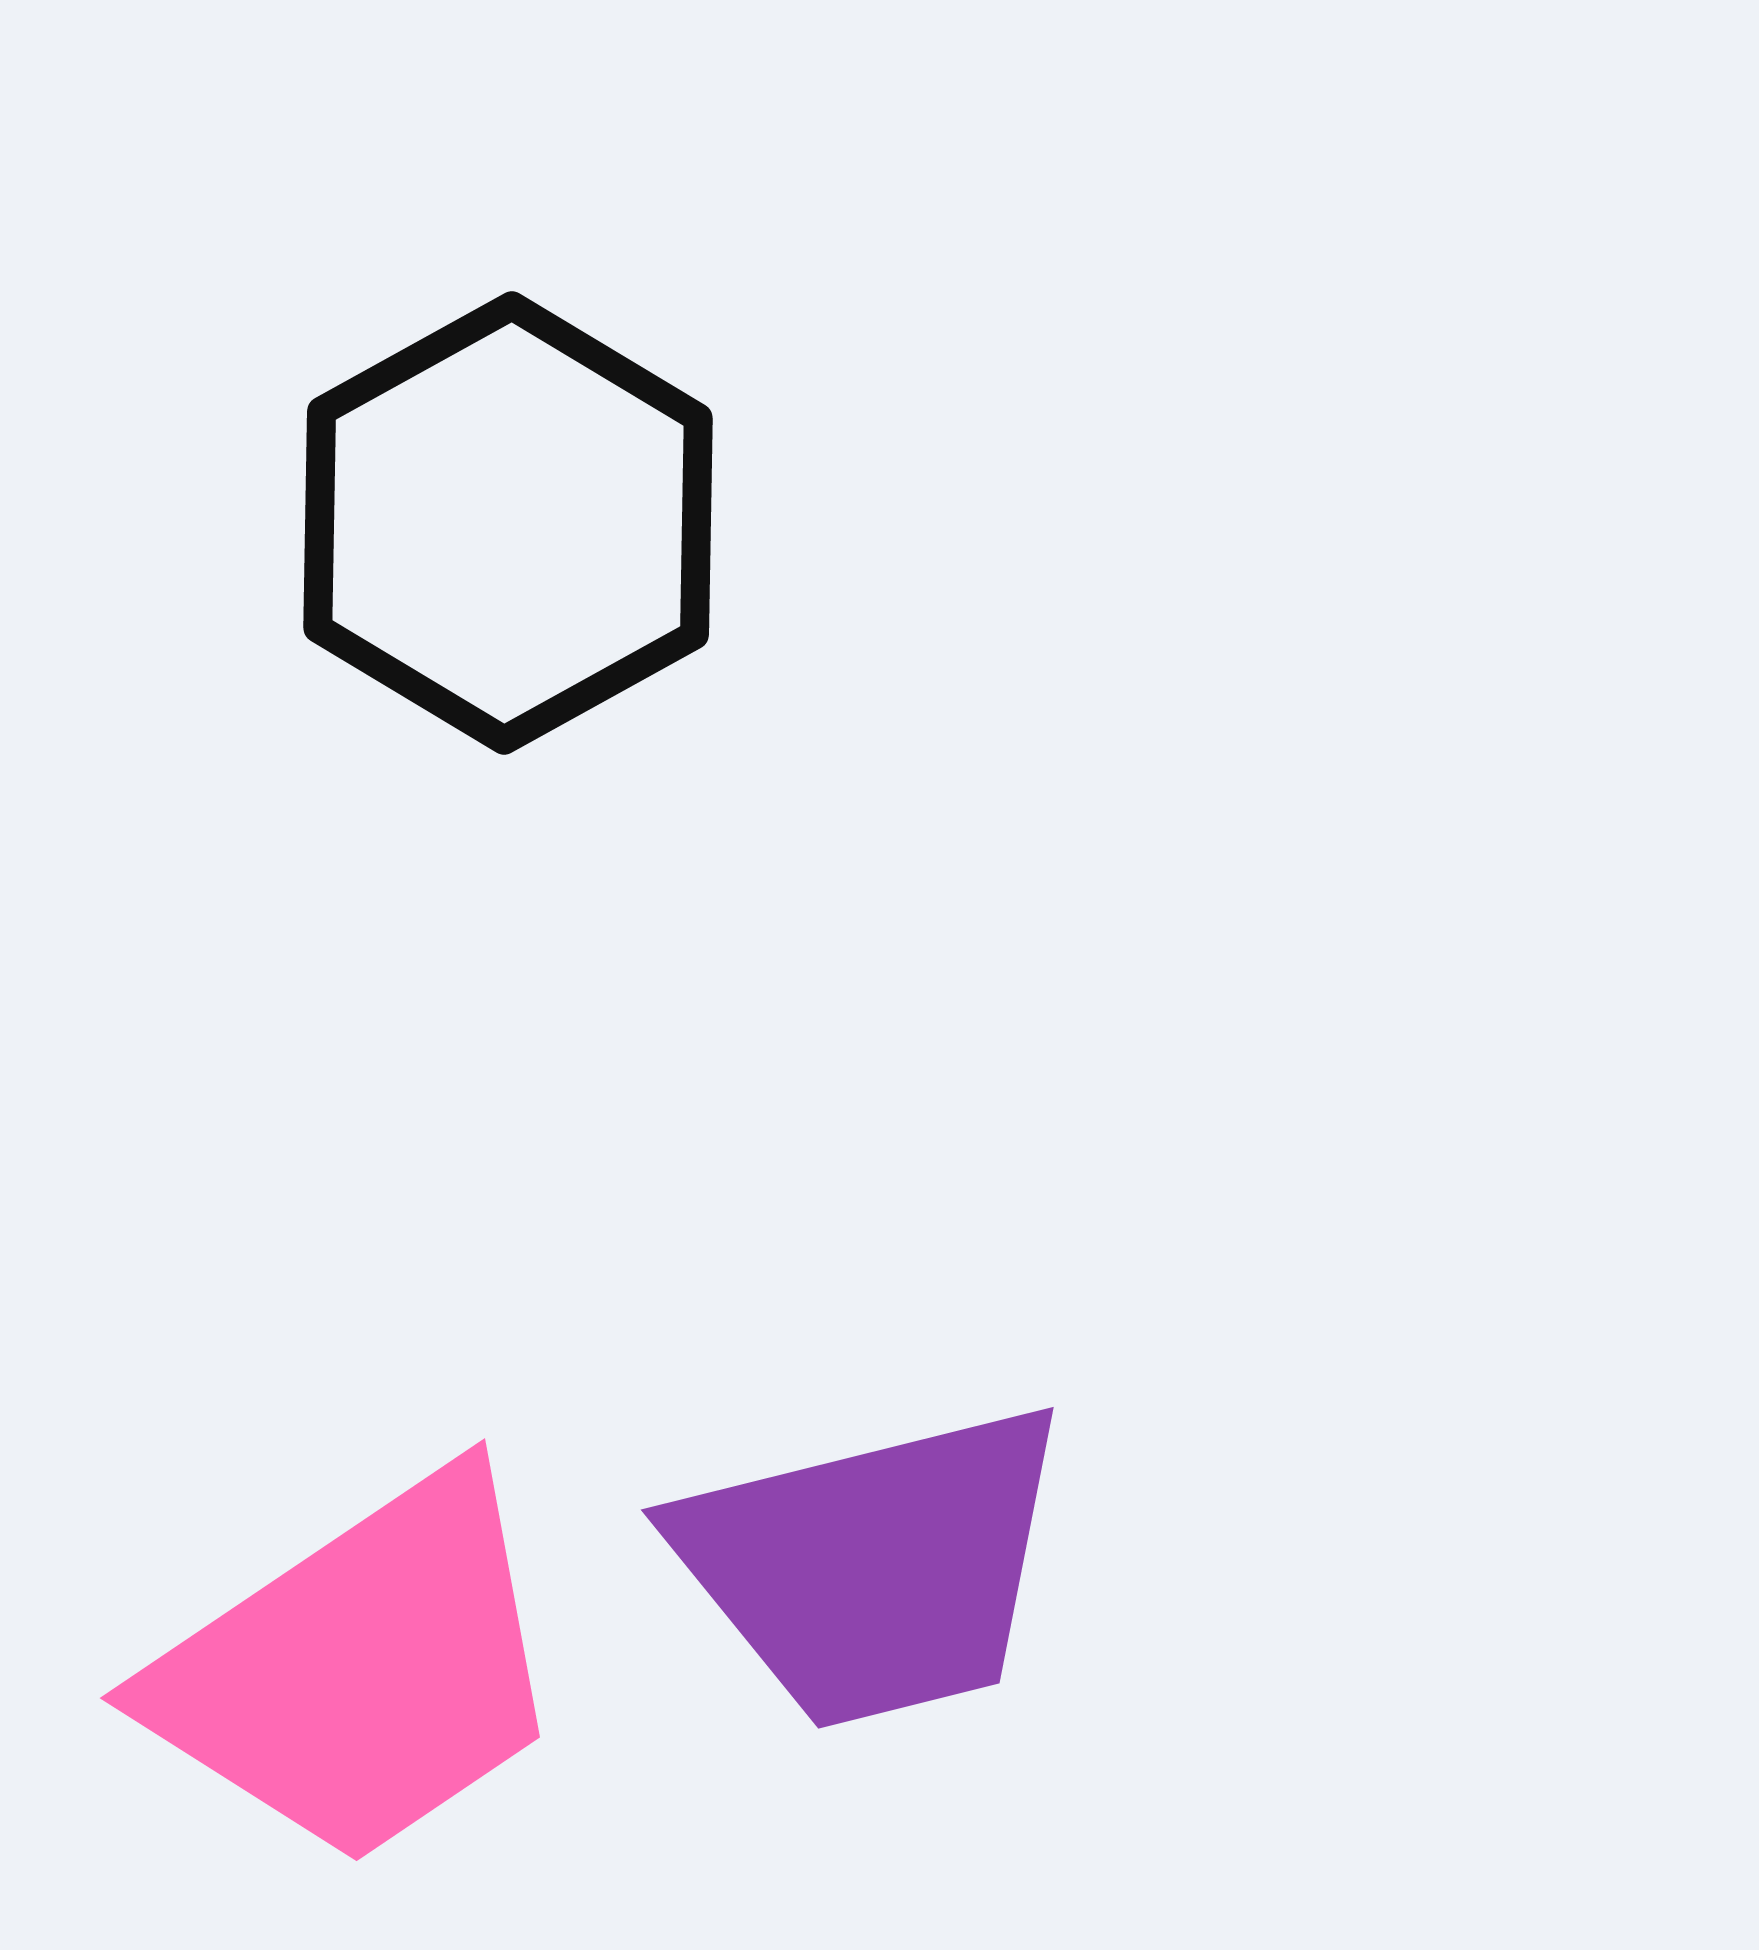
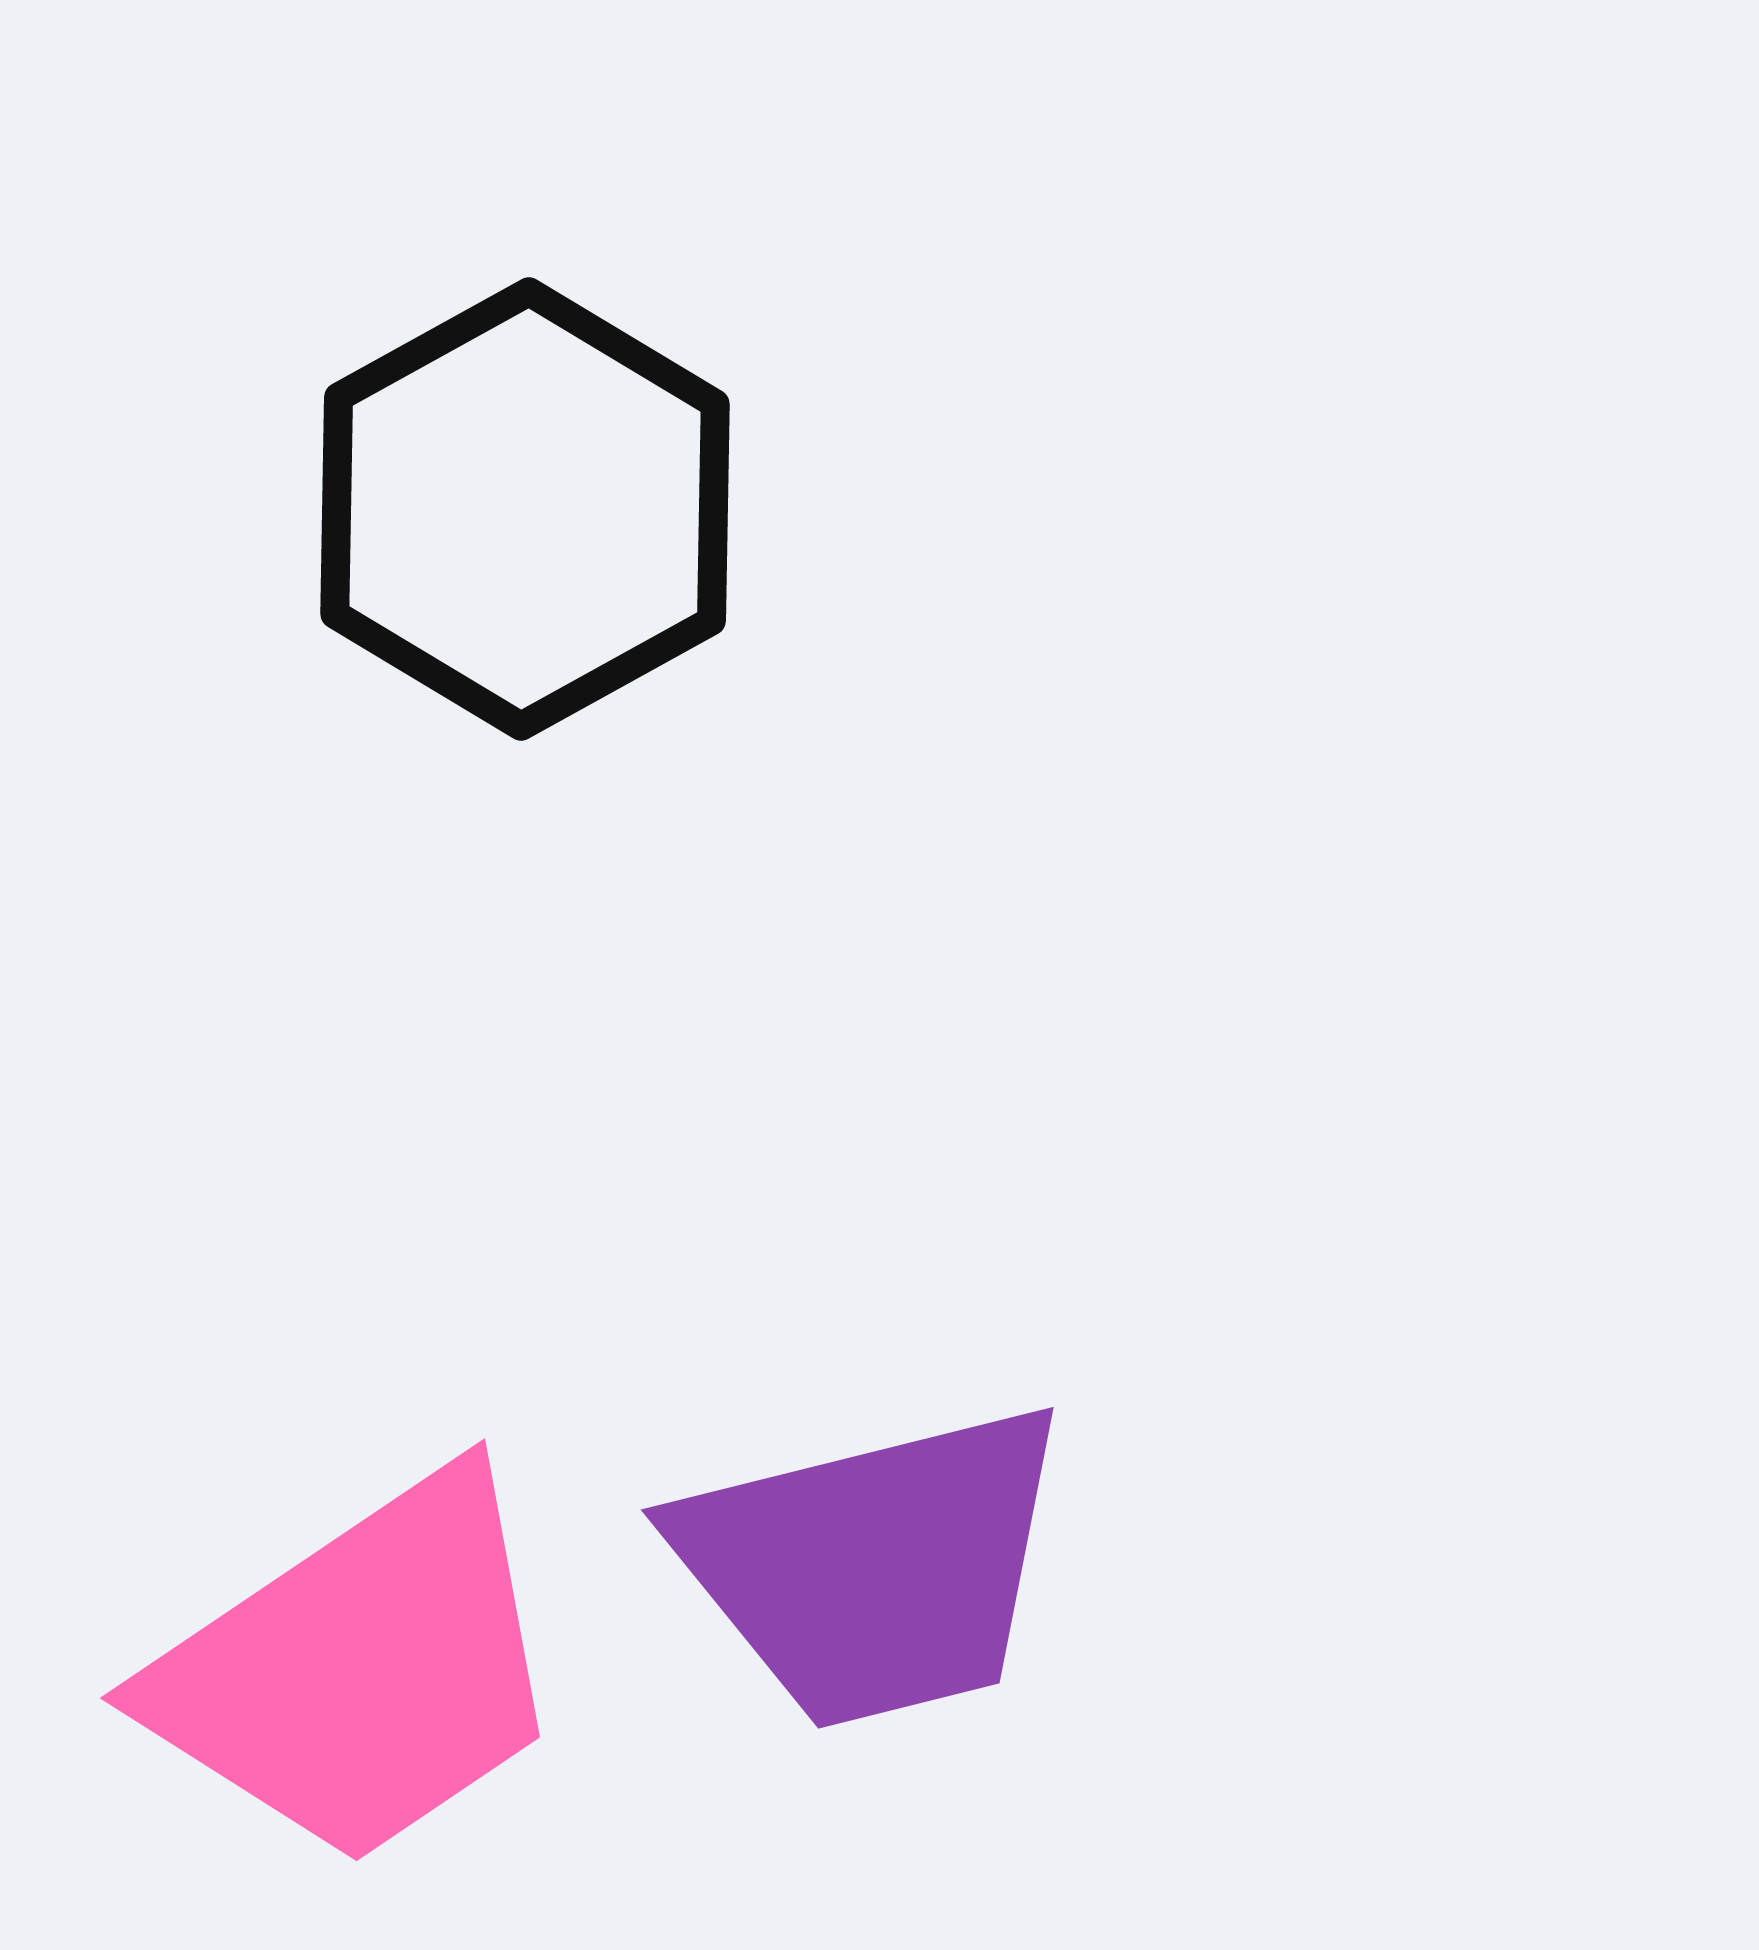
black hexagon: moved 17 px right, 14 px up
